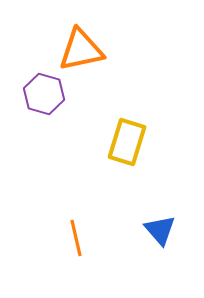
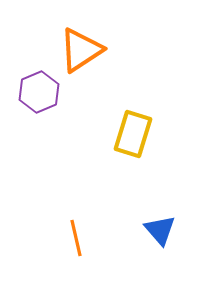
orange triangle: rotated 21 degrees counterclockwise
purple hexagon: moved 5 px left, 2 px up; rotated 21 degrees clockwise
yellow rectangle: moved 6 px right, 8 px up
